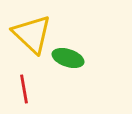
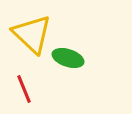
red line: rotated 12 degrees counterclockwise
